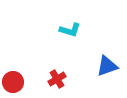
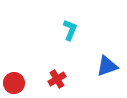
cyan L-shape: rotated 85 degrees counterclockwise
red circle: moved 1 px right, 1 px down
